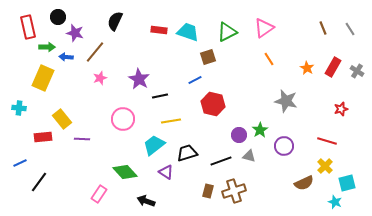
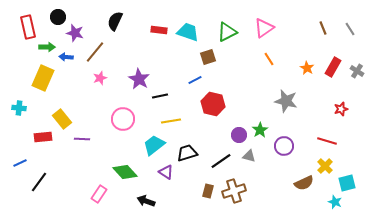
black line at (221, 161): rotated 15 degrees counterclockwise
